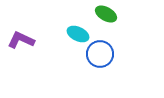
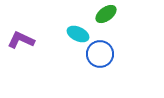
green ellipse: rotated 65 degrees counterclockwise
